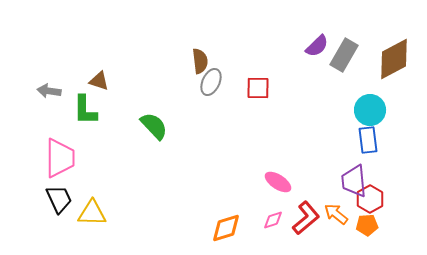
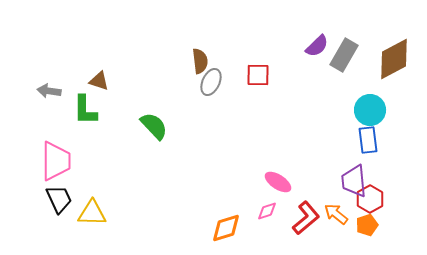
red square: moved 13 px up
pink trapezoid: moved 4 px left, 3 px down
pink diamond: moved 6 px left, 9 px up
orange pentagon: rotated 15 degrees counterclockwise
